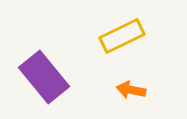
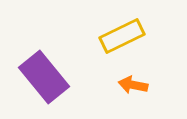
orange arrow: moved 2 px right, 5 px up
